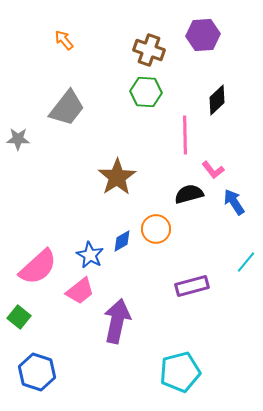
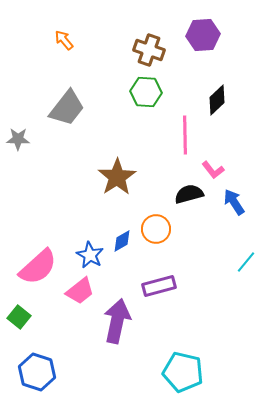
purple rectangle: moved 33 px left
cyan pentagon: moved 3 px right; rotated 27 degrees clockwise
